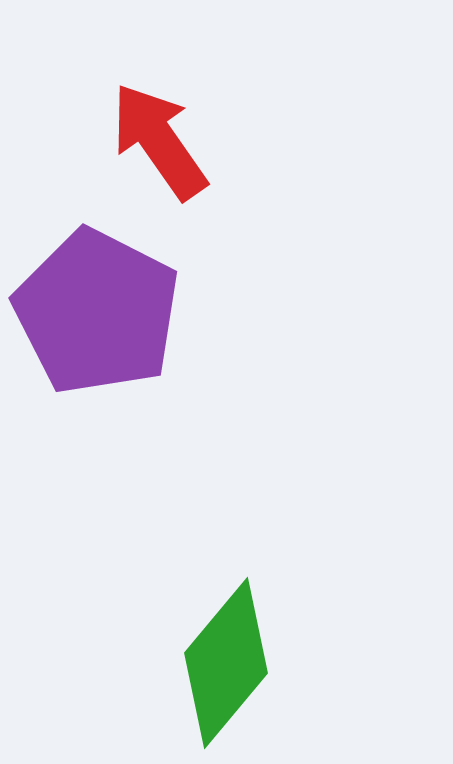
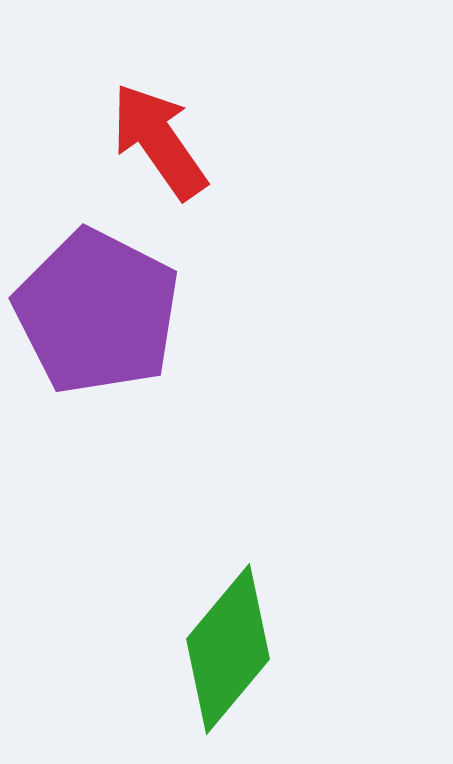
green diamond: moved 2 px right, 14 px up
